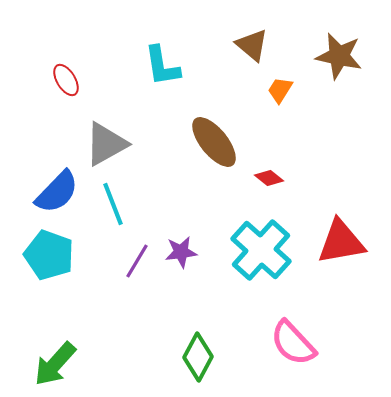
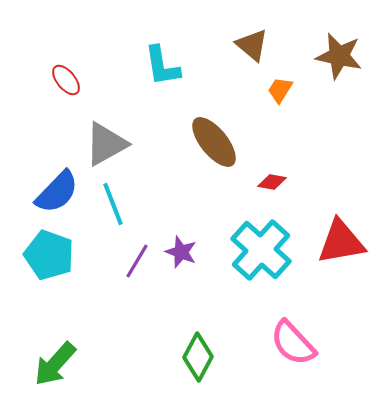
red ellipse: rotated 8 degrees counterclockwise
red diamond: moved 3 px right, 4 px down; rotated 28 degrees counterclockwise
purple star: rotated 28 degrees clockwise
